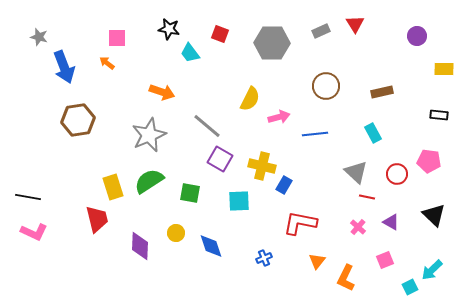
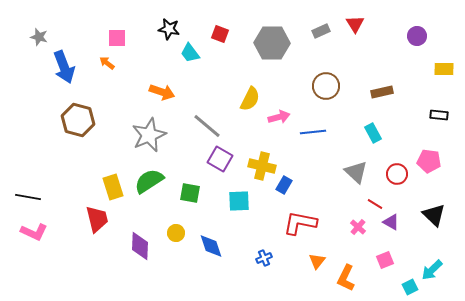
brown hexagon at (78, 120): rotated 24 degrees clockwise
blue line at (315, 134): moved 2 px left, 2 px up
red line at (367, 197): moved 8 px right, 7 px down; rotated 21 degrees clockwise
